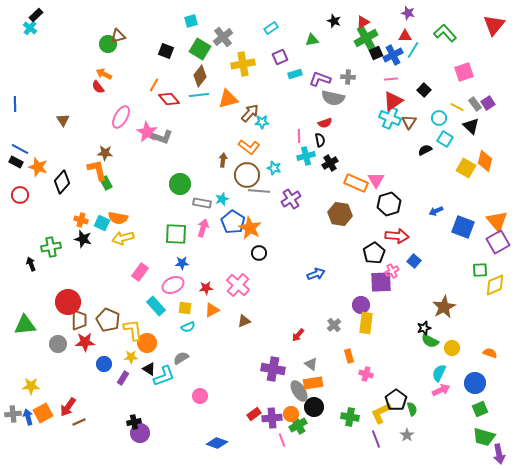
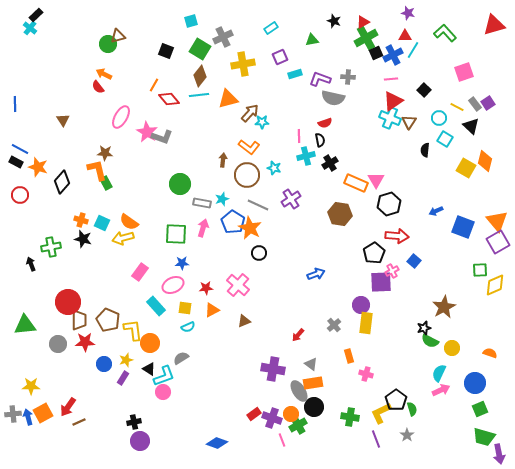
red triangle at (494, 25): rotated 35 degrees clockwise
gray cross at (223, 37): rotated 12 degrees clockwise
black semicircle at (425, 150): rotated 56 degrees counterclockwise
gray line at (259, 191): moved 1 px left, 14 px down; rotated 20 degrees clockwise
orange semicircle at (118, 218): moved 11 px right, 4 px down; rotated 24 degrees clockwise
orange circle at (147, 343): moved 3 px right
yellow star at (131, 357): moved 5 px left, 3 px down; rotated 16 degrees counterclockwise
pink circle at (200, 396): moved 37 px left, 4 px up
purple cross at (272, 418): rotated 24 degrees clockwise
purple circle at (140, 433): moved 8 px down
